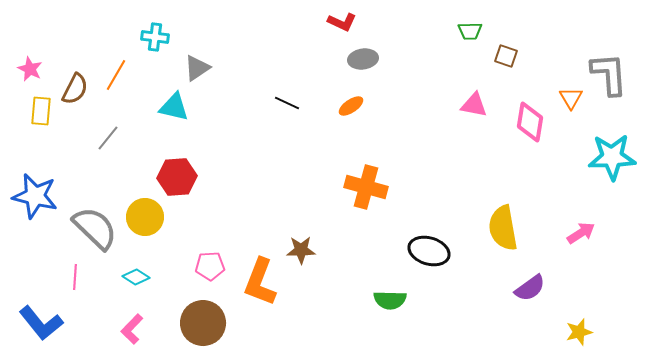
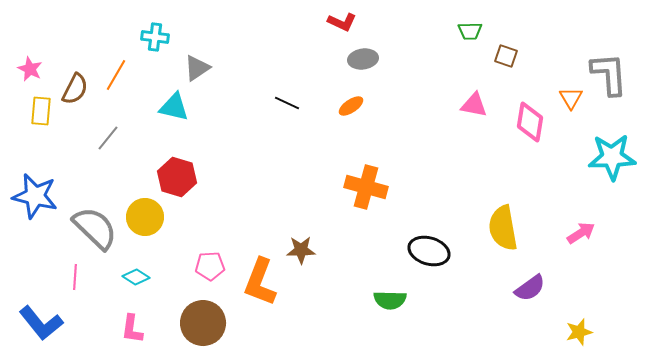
red hexagon: rotated 21 degrees clockwise
pink L-shape: rotated 36 degrees counterclockwise
